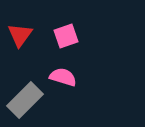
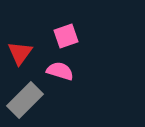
red triangle: moved 18 px down
pink semicircle: moved 3 px left, 6 px up
